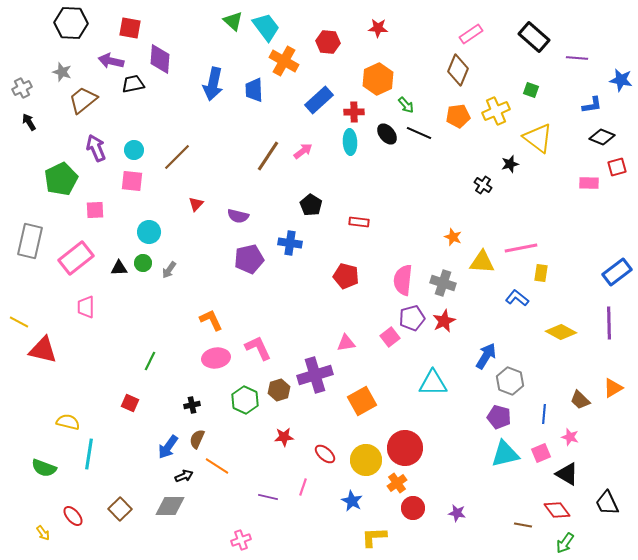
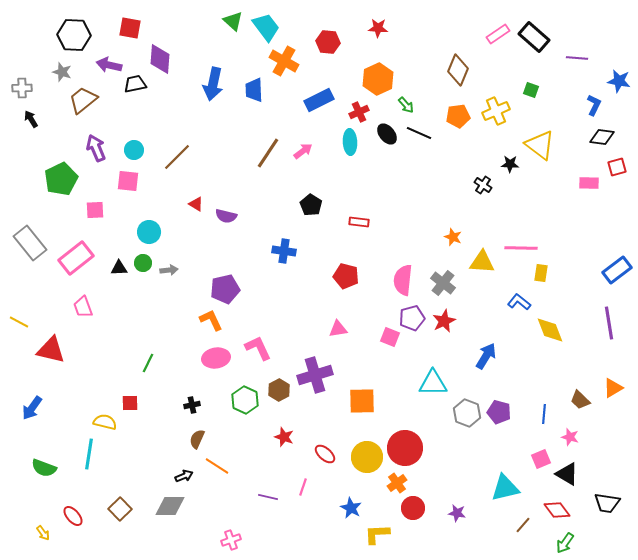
black hexagon at (71, 23): moved 3 px right, 12 px down
pink rectangle at (471, 34): moved 27 px right
purple arrow at (111, 61): moved 2 px left, 4 px down
blue star at (621, 80): moved 2 px left, 1 px down
black trapezoid at (133, 84): moved 2 px right
gray cross at (22, 88): rotated 24 degrees clockwise
blue rectangle at (319, 100): rotated 16 degrees clockwise
blue L-shape at (592, 105): moved 2 px right; rotated 55 degrees counterclockwise
red cross at (354, 112): moved 5 px right; rotated 24 degrees counterclockwise
black arrow at (29, 122): moved 2 px right, 3 px up
black diamond at (602, 137): rotated 15 degrees counterclockwise
yellow triangle at (538, 138): moved 2 px right, 7 px down
brown line at (268, 156): moved 3 px up
black star at (510, 164): rotated 18 degrees clockwise
pink square at (132, 181): moved 4 px left
red triangle at (196, 204): rotated 42 degrees counterclockwise
purple semicircle at (238, 216): moved 12 px left
gray rectangle at (30, 241): moved 2 px down; rotated 52 degrees counterclockwise
blue cross at (290, 243): moved 6 px left, 8 px down
pink line at (521, 248): rotated 12 degrees clockwise
purple pentagon at (249, 259): moved 24 px left, 30 px down
gray arrow at (169, 270): rotated 132 degrees counterclockwise
blue rectangle at (617, 272): moved 2 px up
gray cross at (443, 283): rotated 20 degrees clockwise
blue L-shape at (517, 298): moved 2 px right, 4 px down
pink trapezoid at (86, 307): moved 3 px left; rotated 20 degrees counterclockwise
purple line at (609, 323): rotated 8 degrees counterclockwise
yellow diamond at (561, 332): moved 11 px left, 2 px up; rotated 40 degrees clockwise
pink square at (390, 337): rotated 30 degrees counterclockwise
pink triangle at (346, 343): moved 8 px left, 14 px up
red triangle at (43, 350): moved 8 px right
green line at (150, 361): moved 2 px left, 2 px down
gray hexagon at (510, 381): moved 43 px left, 32 px down
brown hexagon at (279, 390): rotated 10 degrees counterclockwise
orange square at (362, 401): rotated 28 degrees clockwise
red square at (130, 403): rotated 24 degrees counterclockwise
purple pentagon at (499, 417): moved 5 px up
yellow semicircle at (68, 422): moved 37 px right
red star at (284, 437): rotated 24 degrees clockwise
blue arrow at (168, 447): moved 136 px left, 39 px up
pink square at (541, 453): moved 6 px down
cyan triangle at (505, 454): moved 34 px down
yellow circle at (366, 460): moved 1 px right, 3 px up
blue star at (352, 501): moved 1 px left, 7 px down
black trapezoid at (607, 503): rotated 56 degrees counterclockwise
brown line at (523, 525): rotated 60 degrees counterclockwise
yellow L-shape at (374, 537): moved 3 px right, 3 px up
pink cross at (241, 540): moved 10 px left
